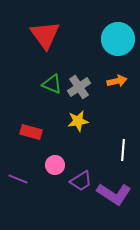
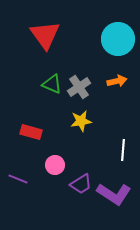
yellow star: moved 3 px right
purple trapezoid: moved 3 px down
